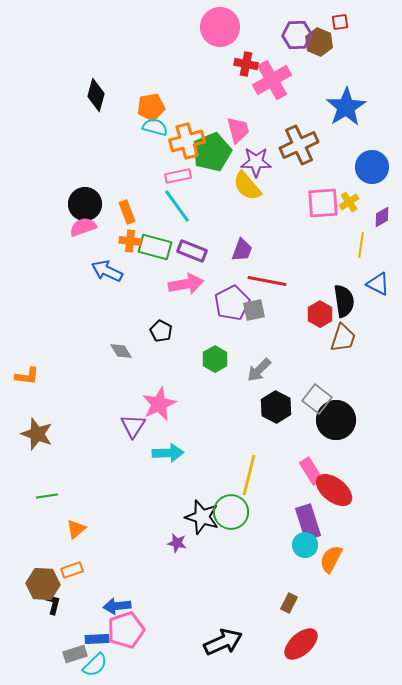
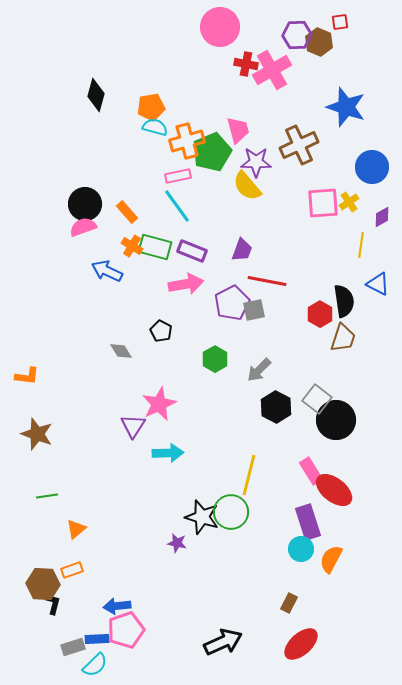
pink cross at (272, 80): moved 10 px up
blue star at (346, 107): rotated 21 degrees counterclockwise
orange rectangle at (127, 212): rotated 20 degrees counterclockwise
orange cross at (130, 241): moved 2 px right, 5 px down; rotated 25 degrees clockwise
cyan circle at (305, 545): moved 4 px left, 4 px down
gray rectangle at (75, 654): moved 2 px left, 7 px up
